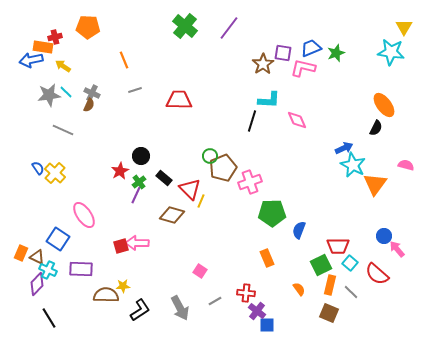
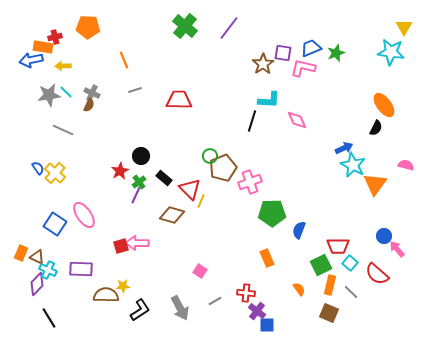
yellow arrow at (63, 66): rotated 35 degrees counterclockwise
blue square at (58, 239): moved 3 px left, 15 px up
